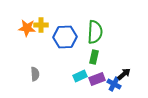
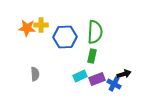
green rectangle: moved 2 px left, 1 px up
black arrow: rotated 24 degrees clockwise
